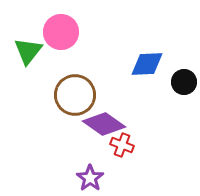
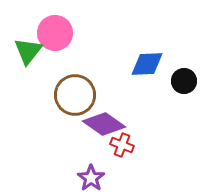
pink circle: moved 6 px left, 1 px down
black circle: moved 1 px up
purple star: moved 1 px right
